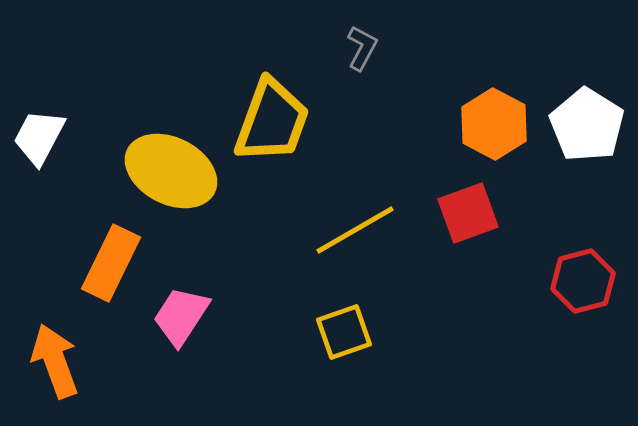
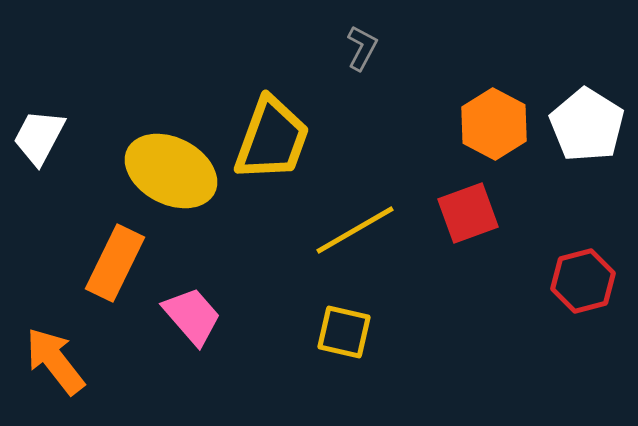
yellow trapezoid: moved 18 px down
orange rectangle: moved 4 px right
pink trapezoid: moved 11 px right; rotated 106 degrees clockwise
yellow square: rotated 32 degrees clockwise
orange arrow: rotated 18 degrees counterclockwise
